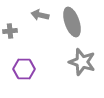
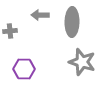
gray arrow: rotated 12 degrees counterclockwise
gray ellipse: rotated 20 degrees clockwise
